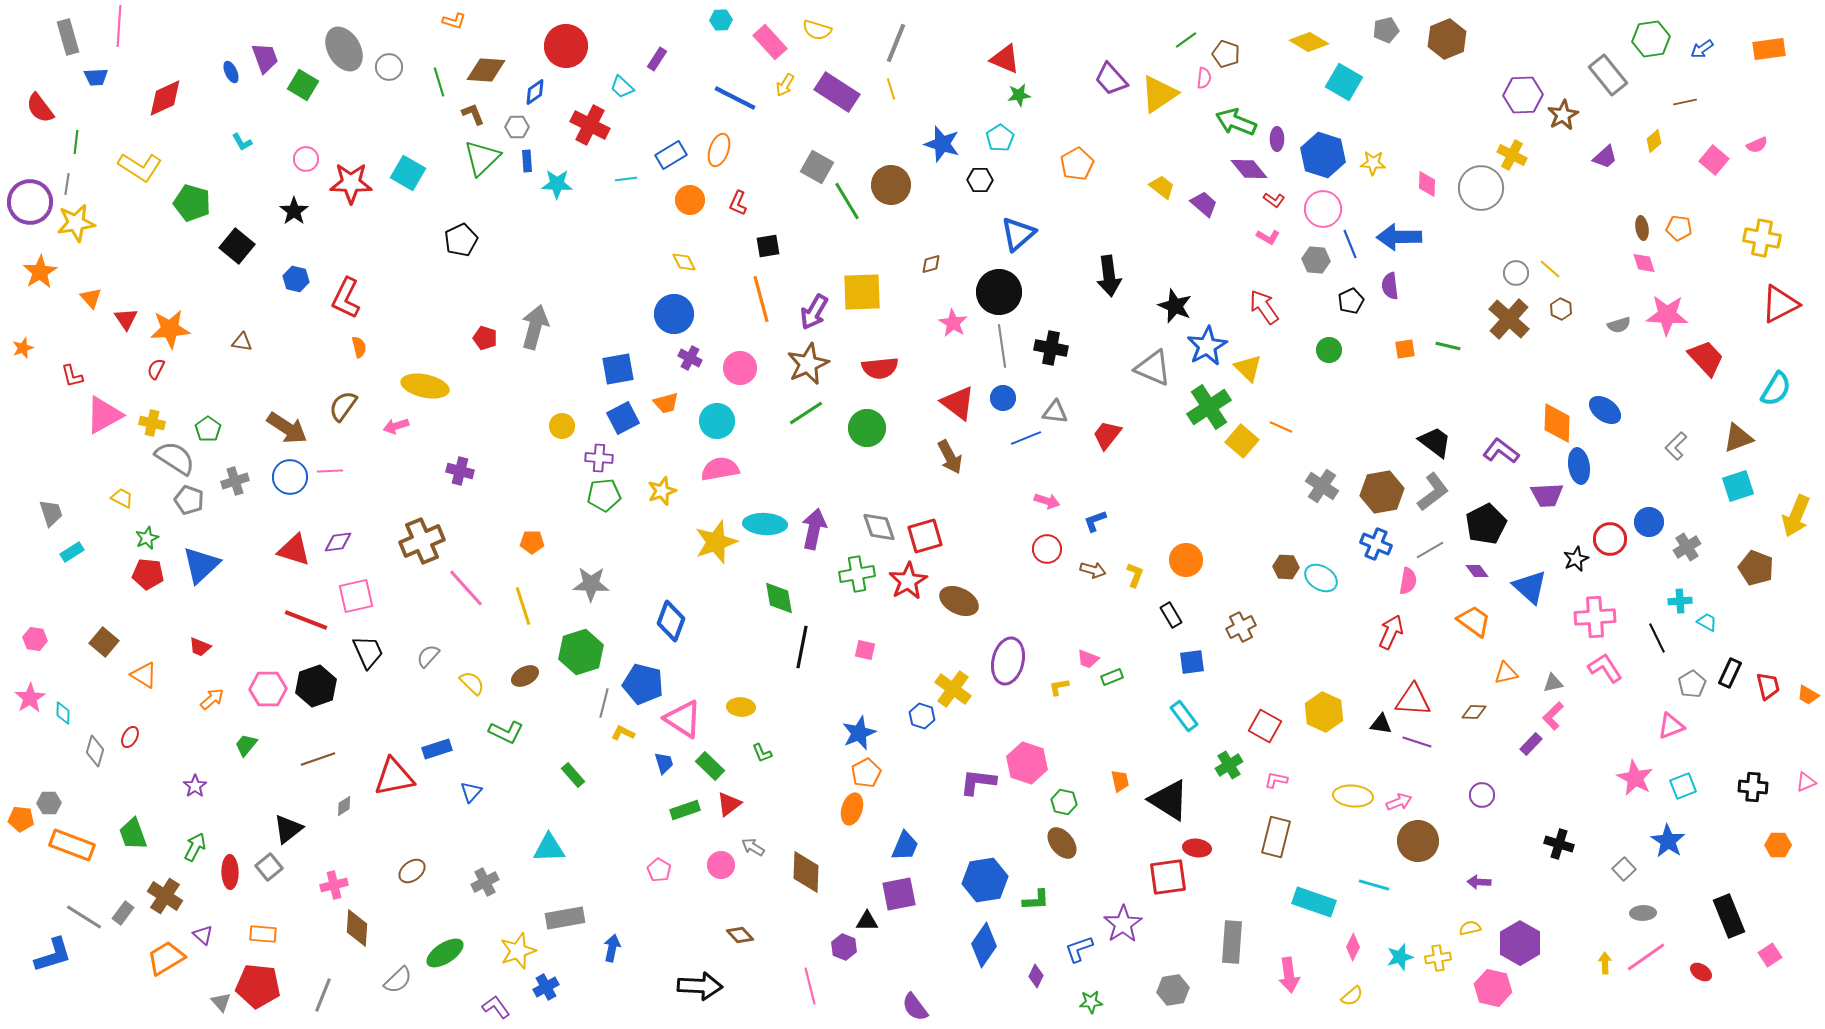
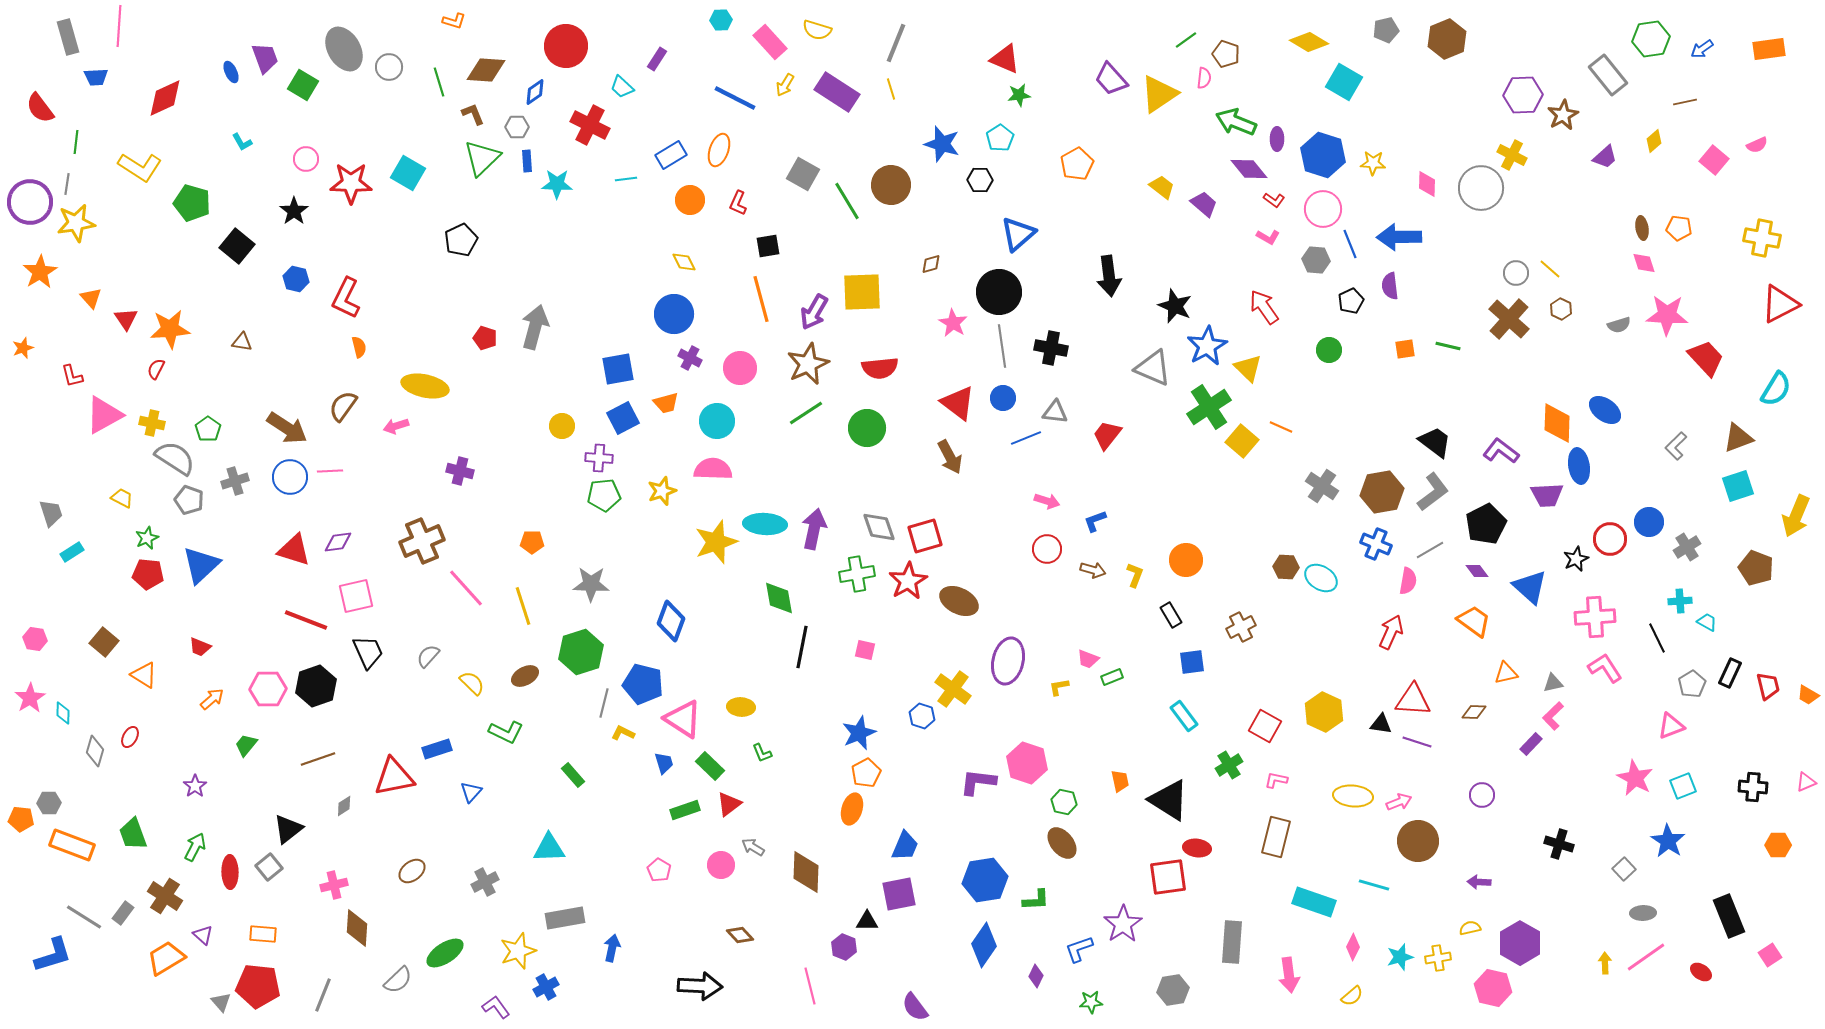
gray square at (817, 167): moved 14 px left, 7 px down
pink semicircle at (720, 469): moved 7 px left; rotated 12 degrees clockwise
